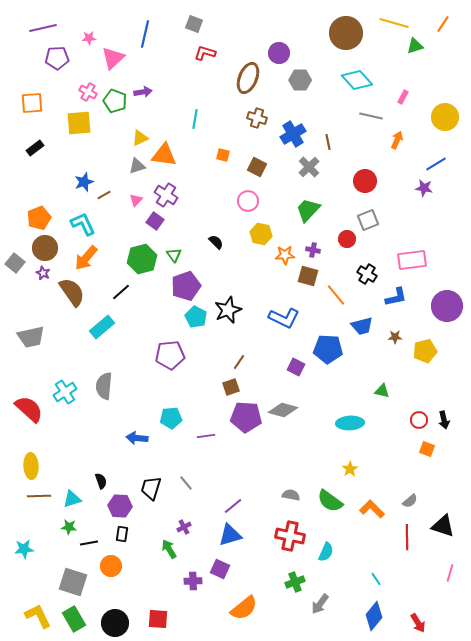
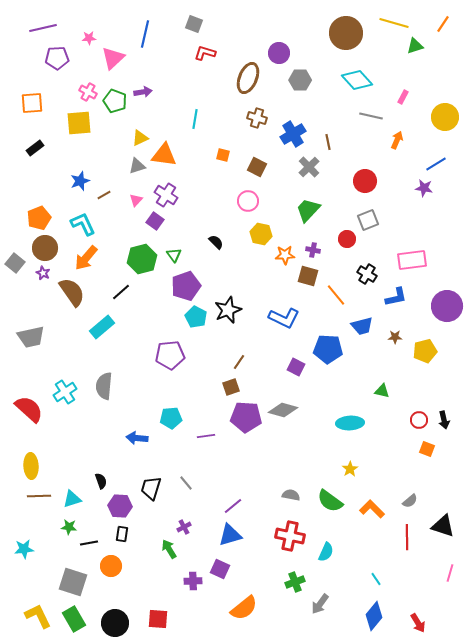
blue star at (84, 182): moved 4 px left, 1 px up
